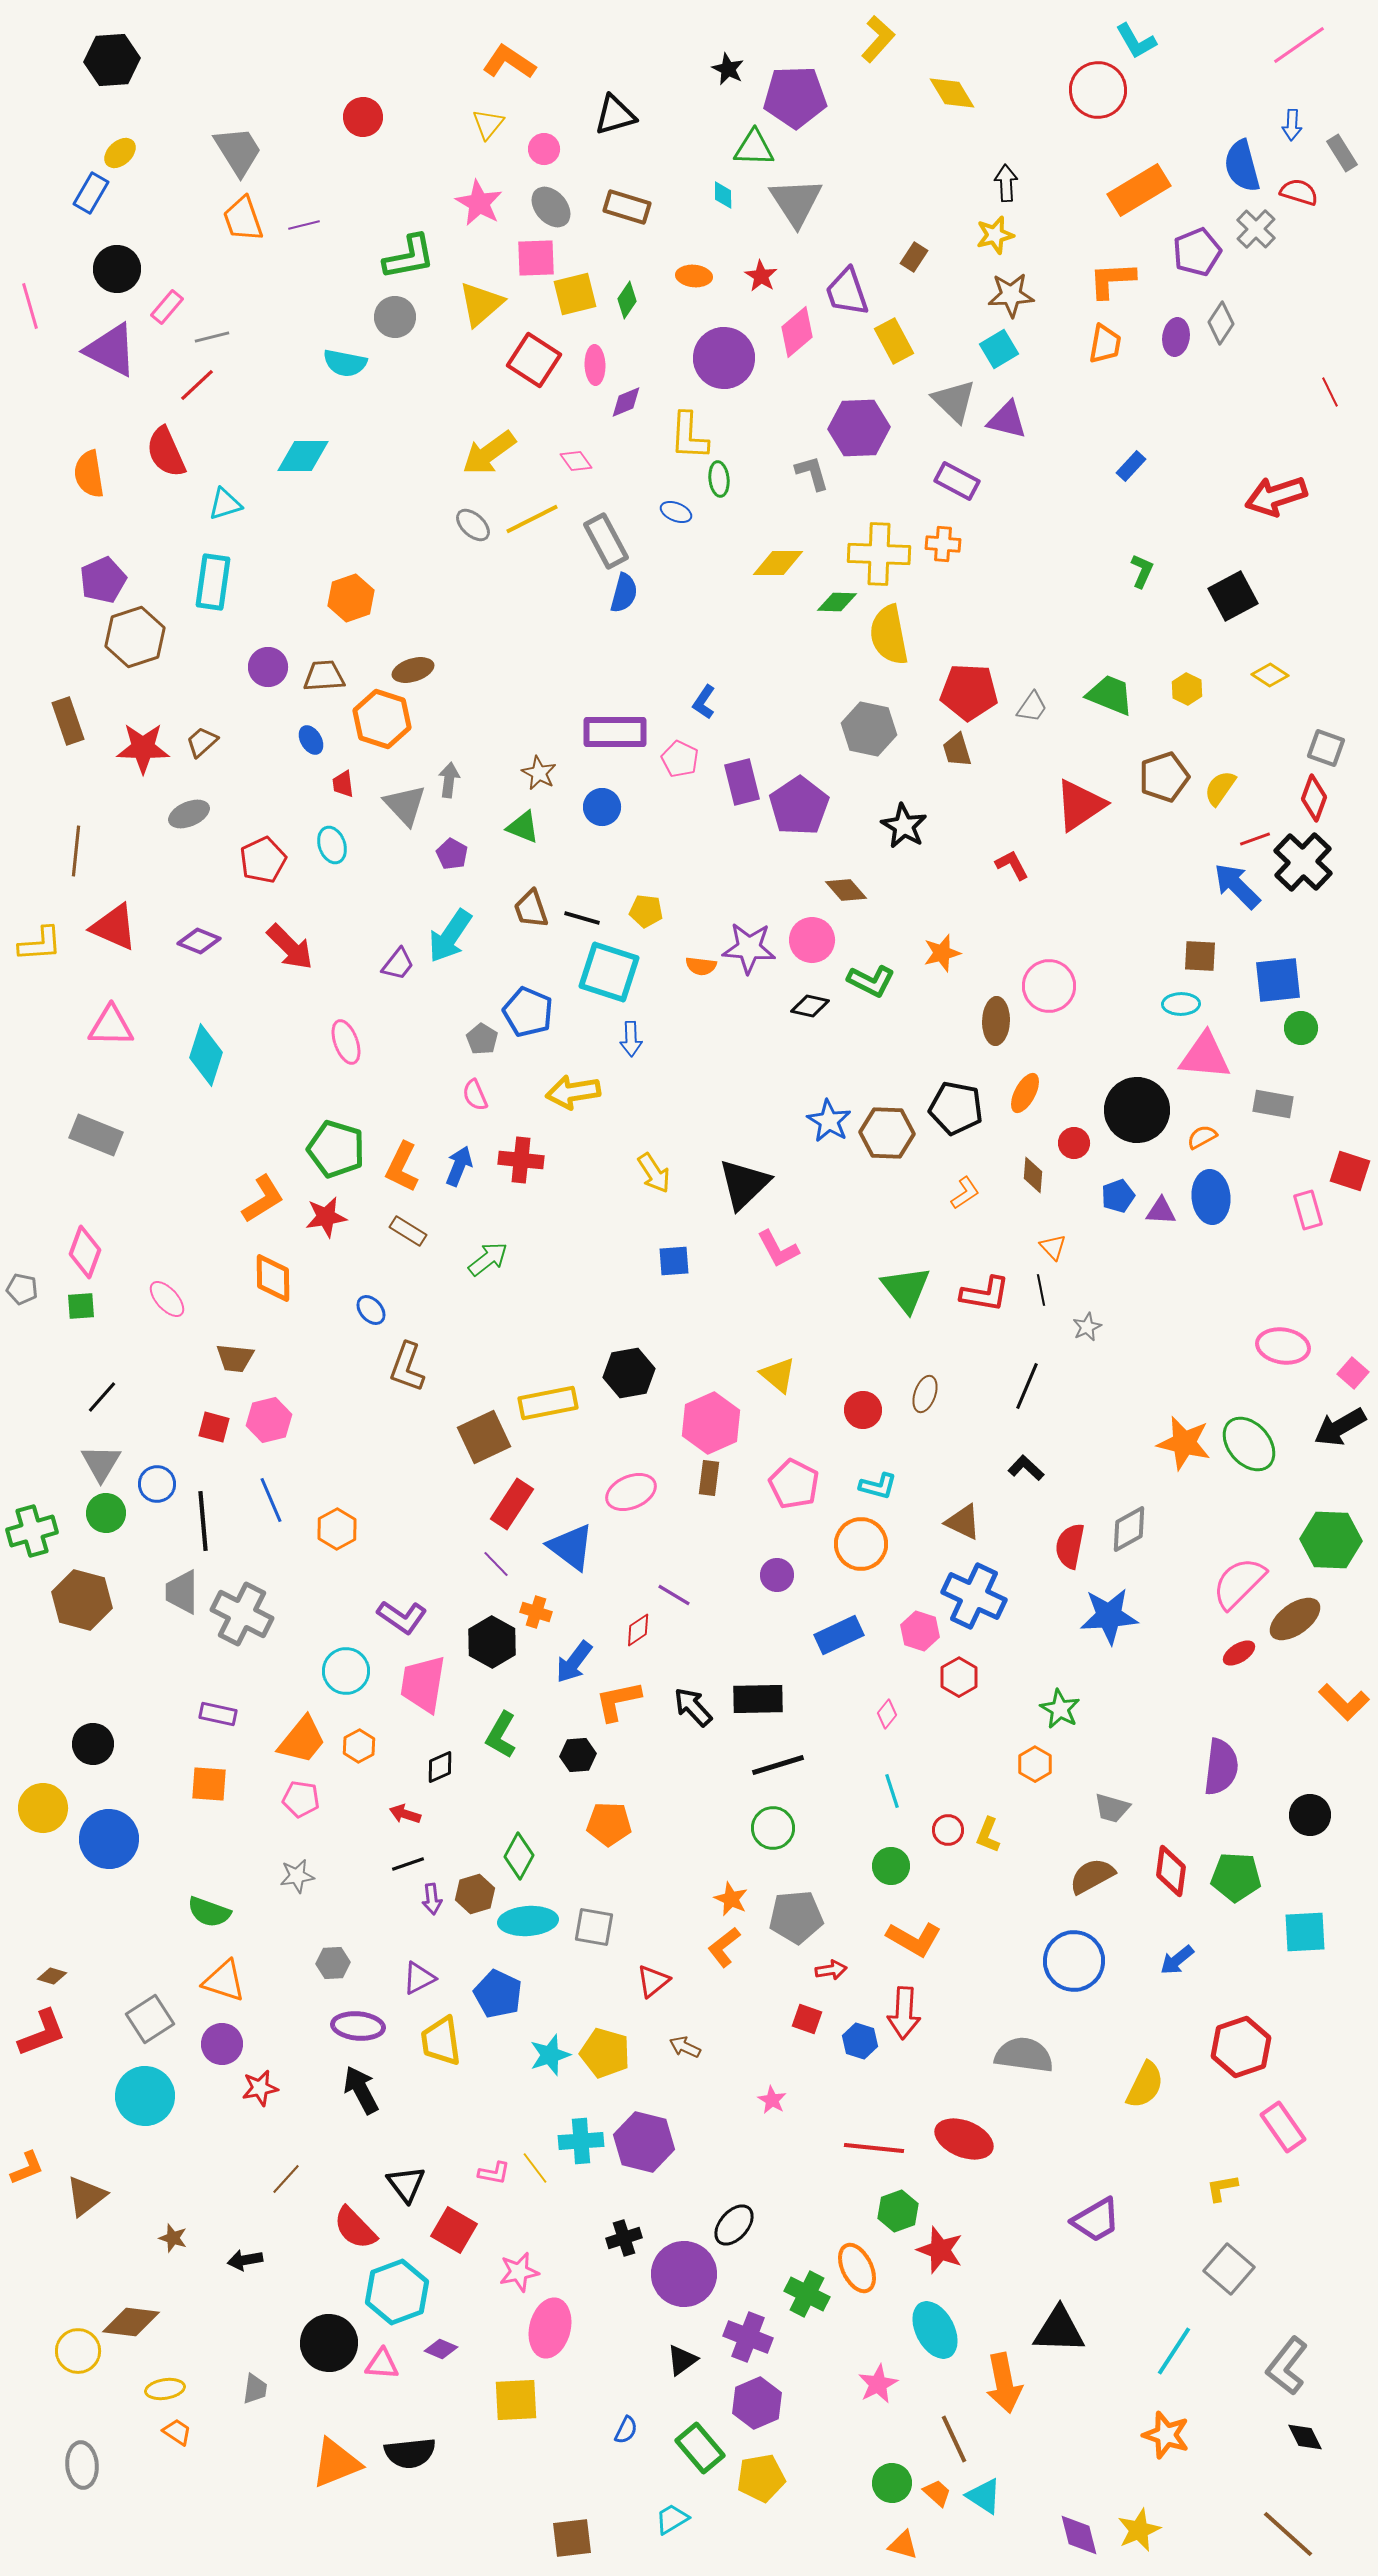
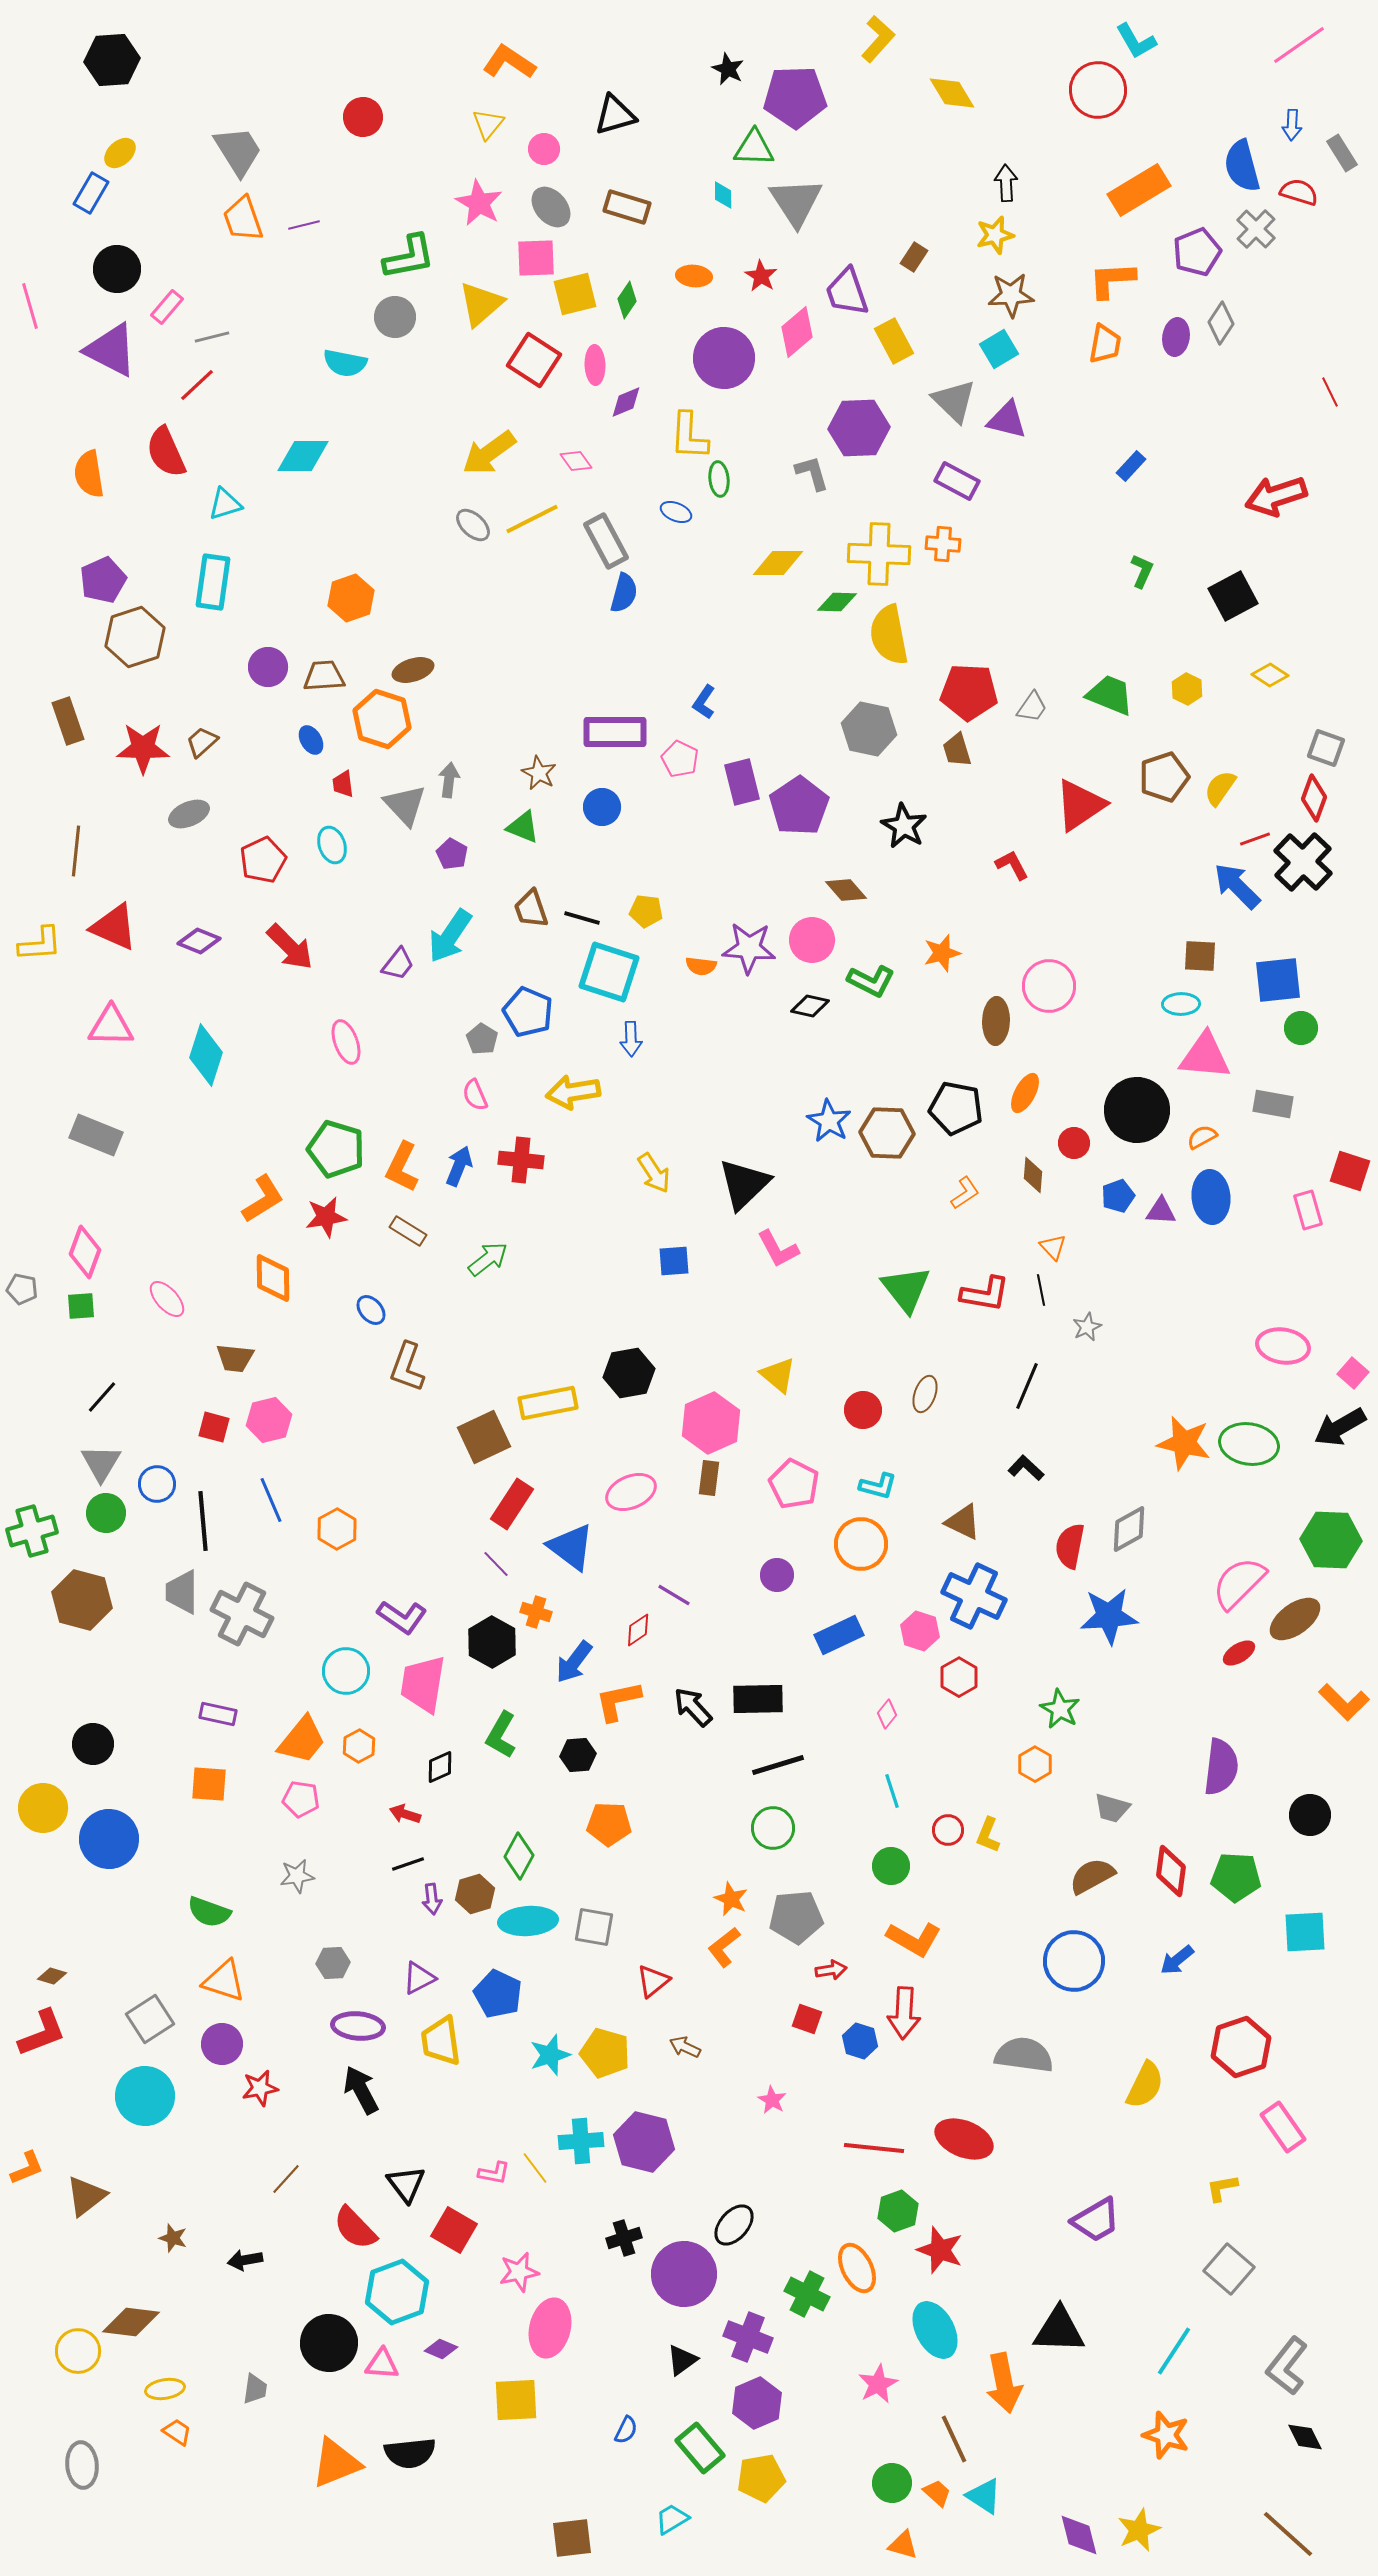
green ellipse at (1249, 1444): rotated 40 degrees counterclockwise
